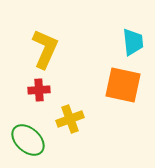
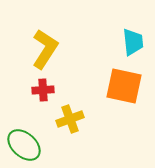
yellow L-shape: rotated 9 degrees clockwise
orange square: moved 1 px right, 1 px down
red cross: moved 4 px right
green ellipse: moved 4 px left, 5 px down
